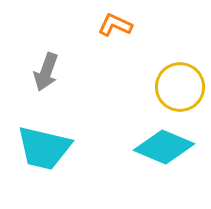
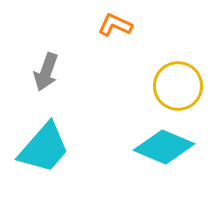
yellow circle: moved 2 px left, 1 px up
cyan trapezoid: rotated 62 degrees counterclockwise
